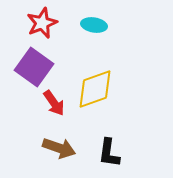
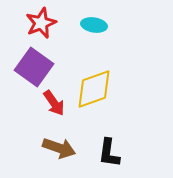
red star: moved 1 px left
yellow diamond: moved 1 px left
